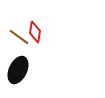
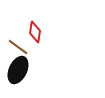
brown line: moved 1 px left, 10 px down
